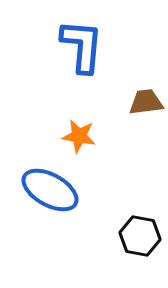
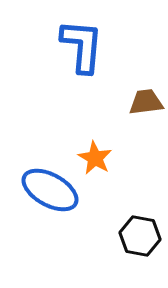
orange star: moved 16 px right, 22 px down; rotated 20 degrees clockwise
